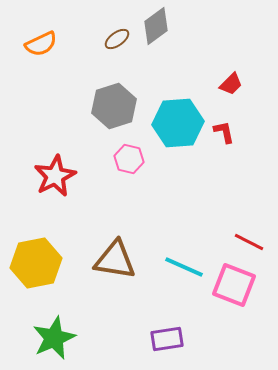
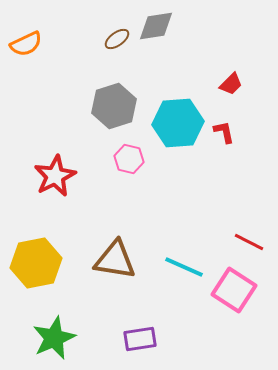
gray diamond: rotated 27 degrees clockwise
orange semicircle: moved 15 px left
pink square: moved 5 px down; rotated 12 degrees clockwise
purple rectangle: moved 27 px left
